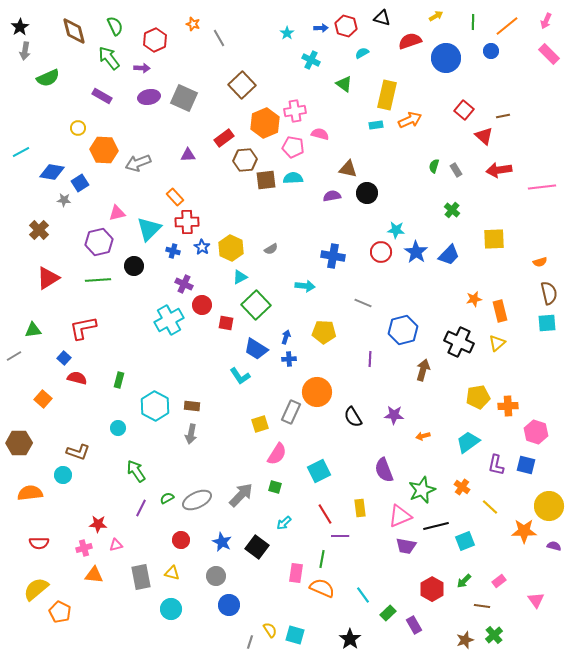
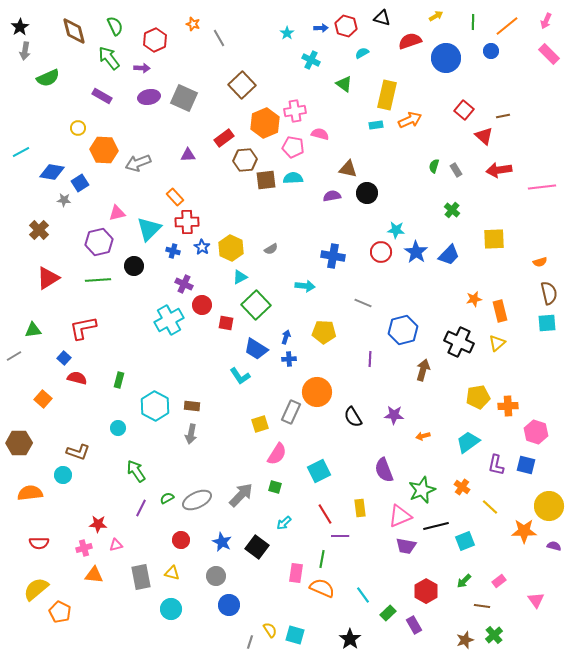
red hexagon at (432, 589): moved 6 px left, 2 px down
